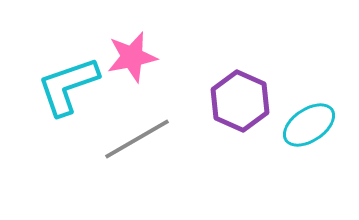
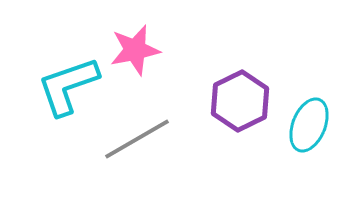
pink star: moved 3 px right, 7 px up
purple hexagon: rotated 10 degrees clockwise
cyan ellipse: rotated 34 degrees counterclockwise
